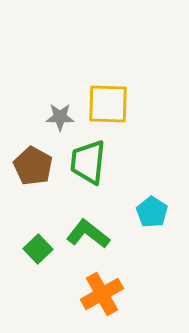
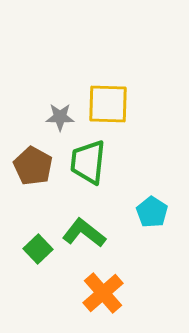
green L-shape: moved 4 px left, 1 px up
orange cross: moved 1 px right, 1 px up; rotated 12 degrees counterclockwise
